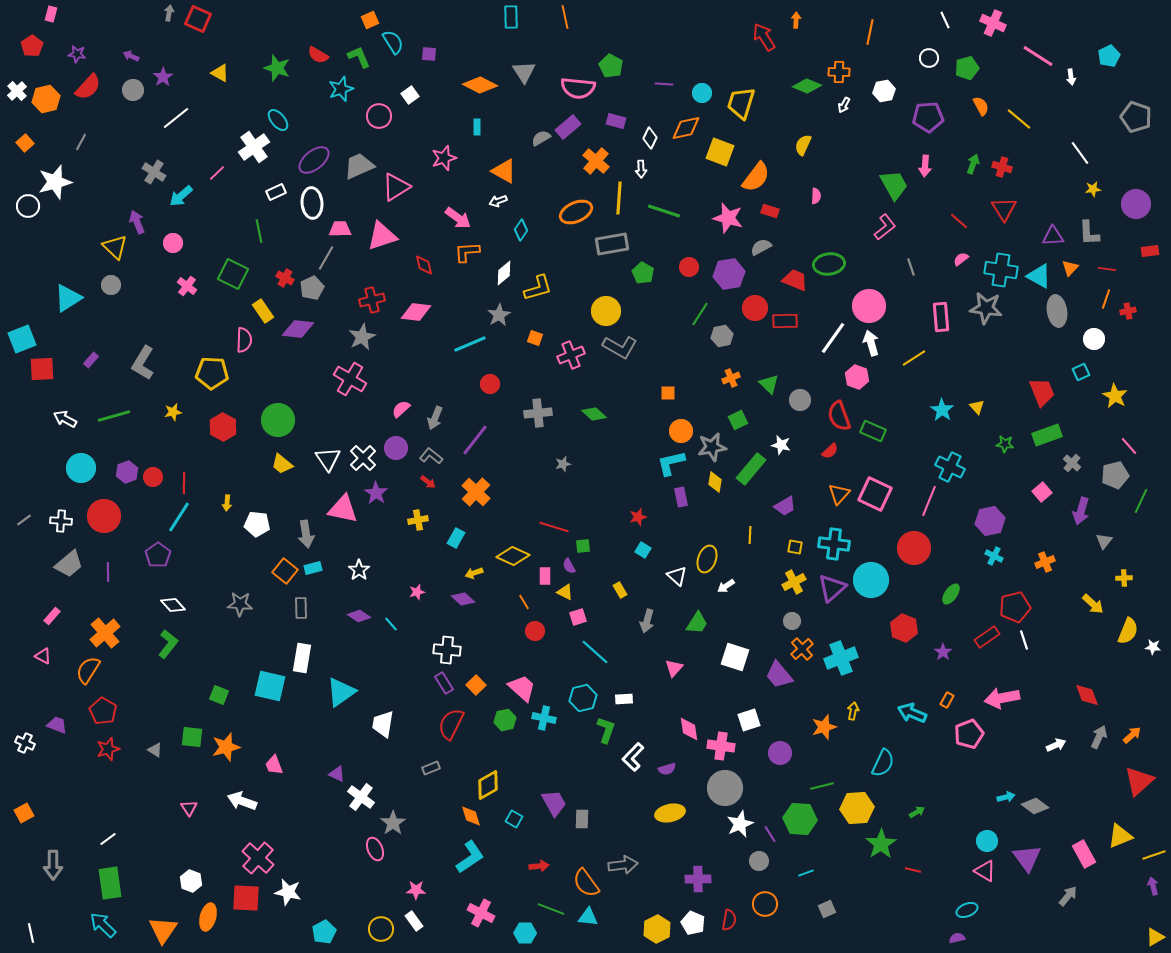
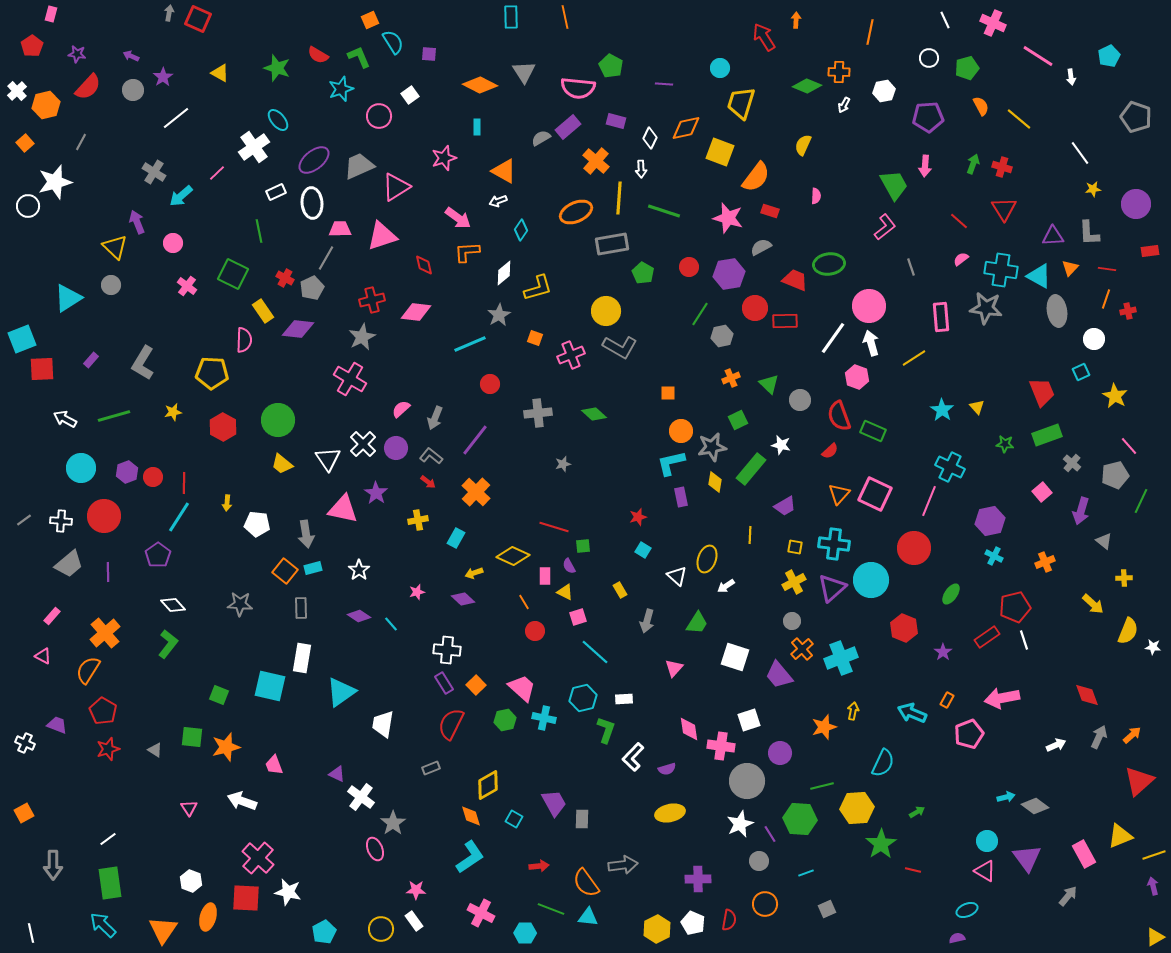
cyan circle at (702, 93): moved 18 px right, 25 px up
orange hexagon at (46, 99): moved 6 px down
white cross at (363, 458): moved 14 px up
gray triangle at (1104, 541): rotated 30 degrees counterclockwise
gray circle at (725, 788): moved 22 px right, 7 px up
